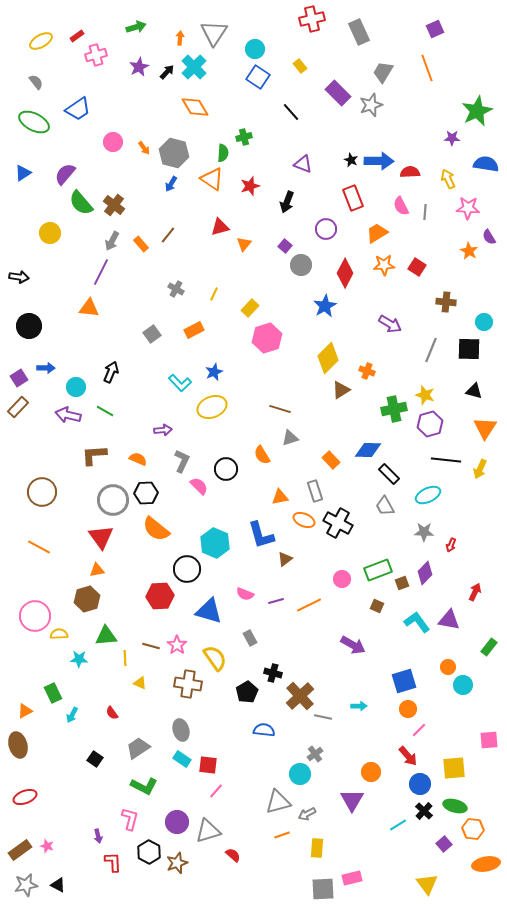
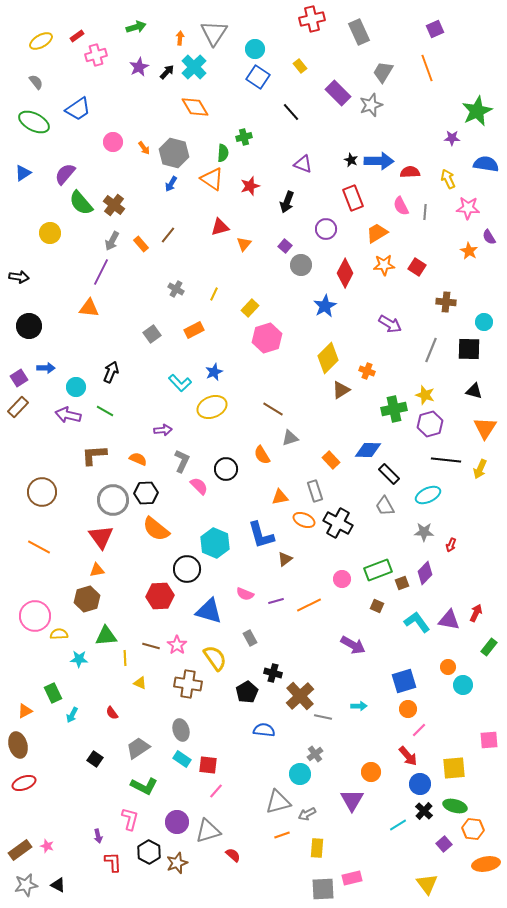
brown line at (280, 409): moved 7 px left; rotated 15 degrees clockwise
red arrow at (475, 592): moved 1 px right, 21 px down
red ellipse at (25, 797): moved 1 px left, 14 px up
